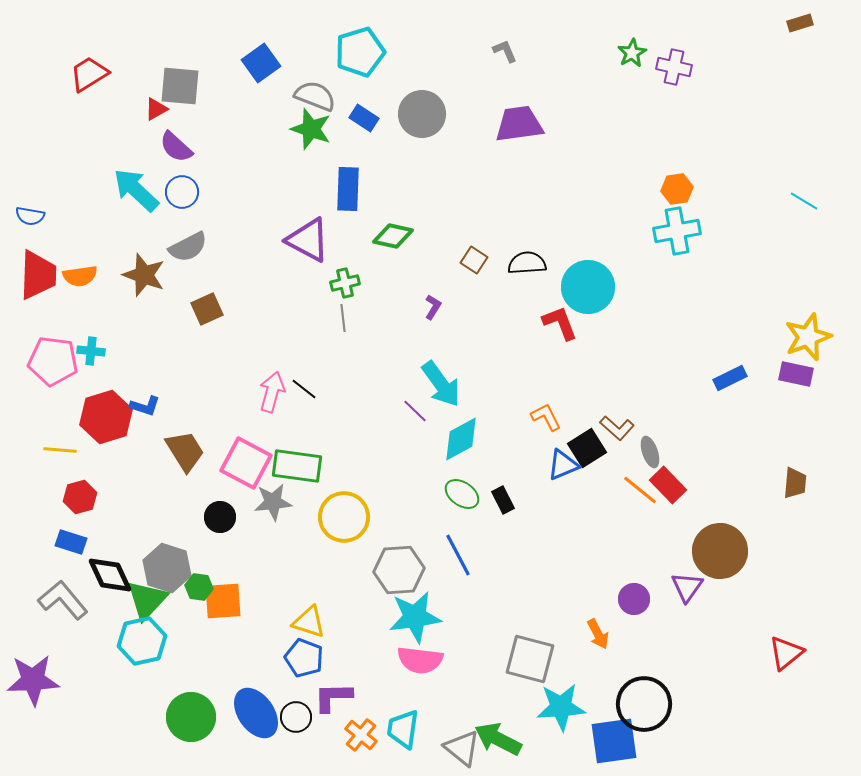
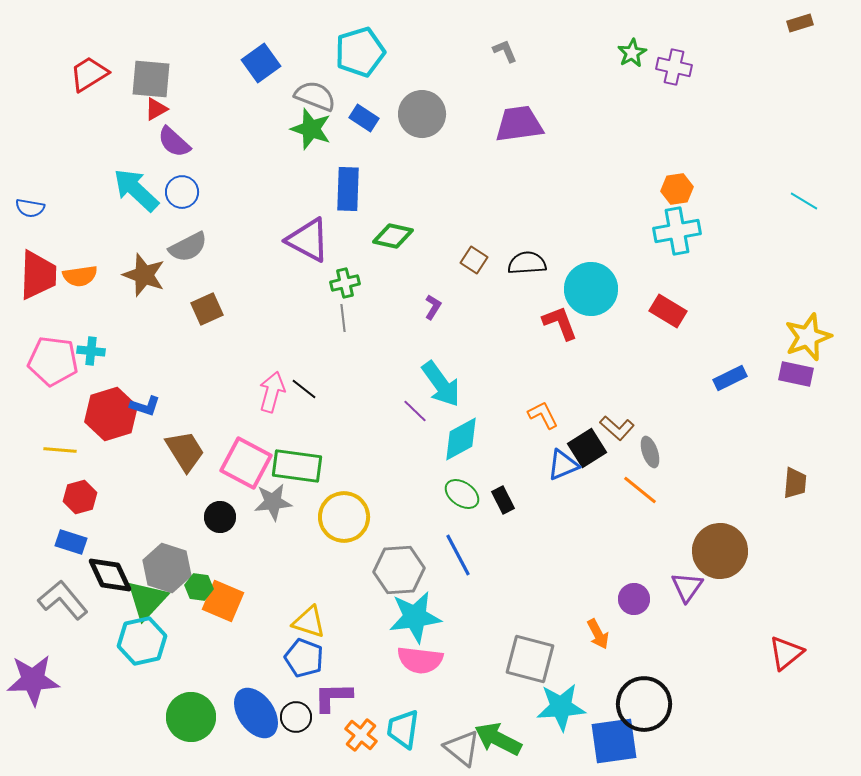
gray square at (180, 86): moved 29 px left, 7 px up
purple semicircle at (176, 147): moved 2 px left, 5 px up
blue semicircle at (30, 216): moved 8 px up
cyan circle at (588, 287): moved 3 px right, 2 px down
red hexagon at (106, 417): moved 5 px right, 3 px up
orange L-shape at (546, 417): moved 3 px left, 2 px up
red rectangle at (668, 485): moved 174 px up; rotated 15 degrees counterclockwise
orange square at (223, 601): rotated 27 degrees clockwise
